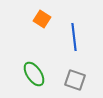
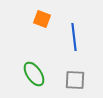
orange square: rotated 12 degrees counterclockwise
gray square: rotated 15 degrees counterclockwise
